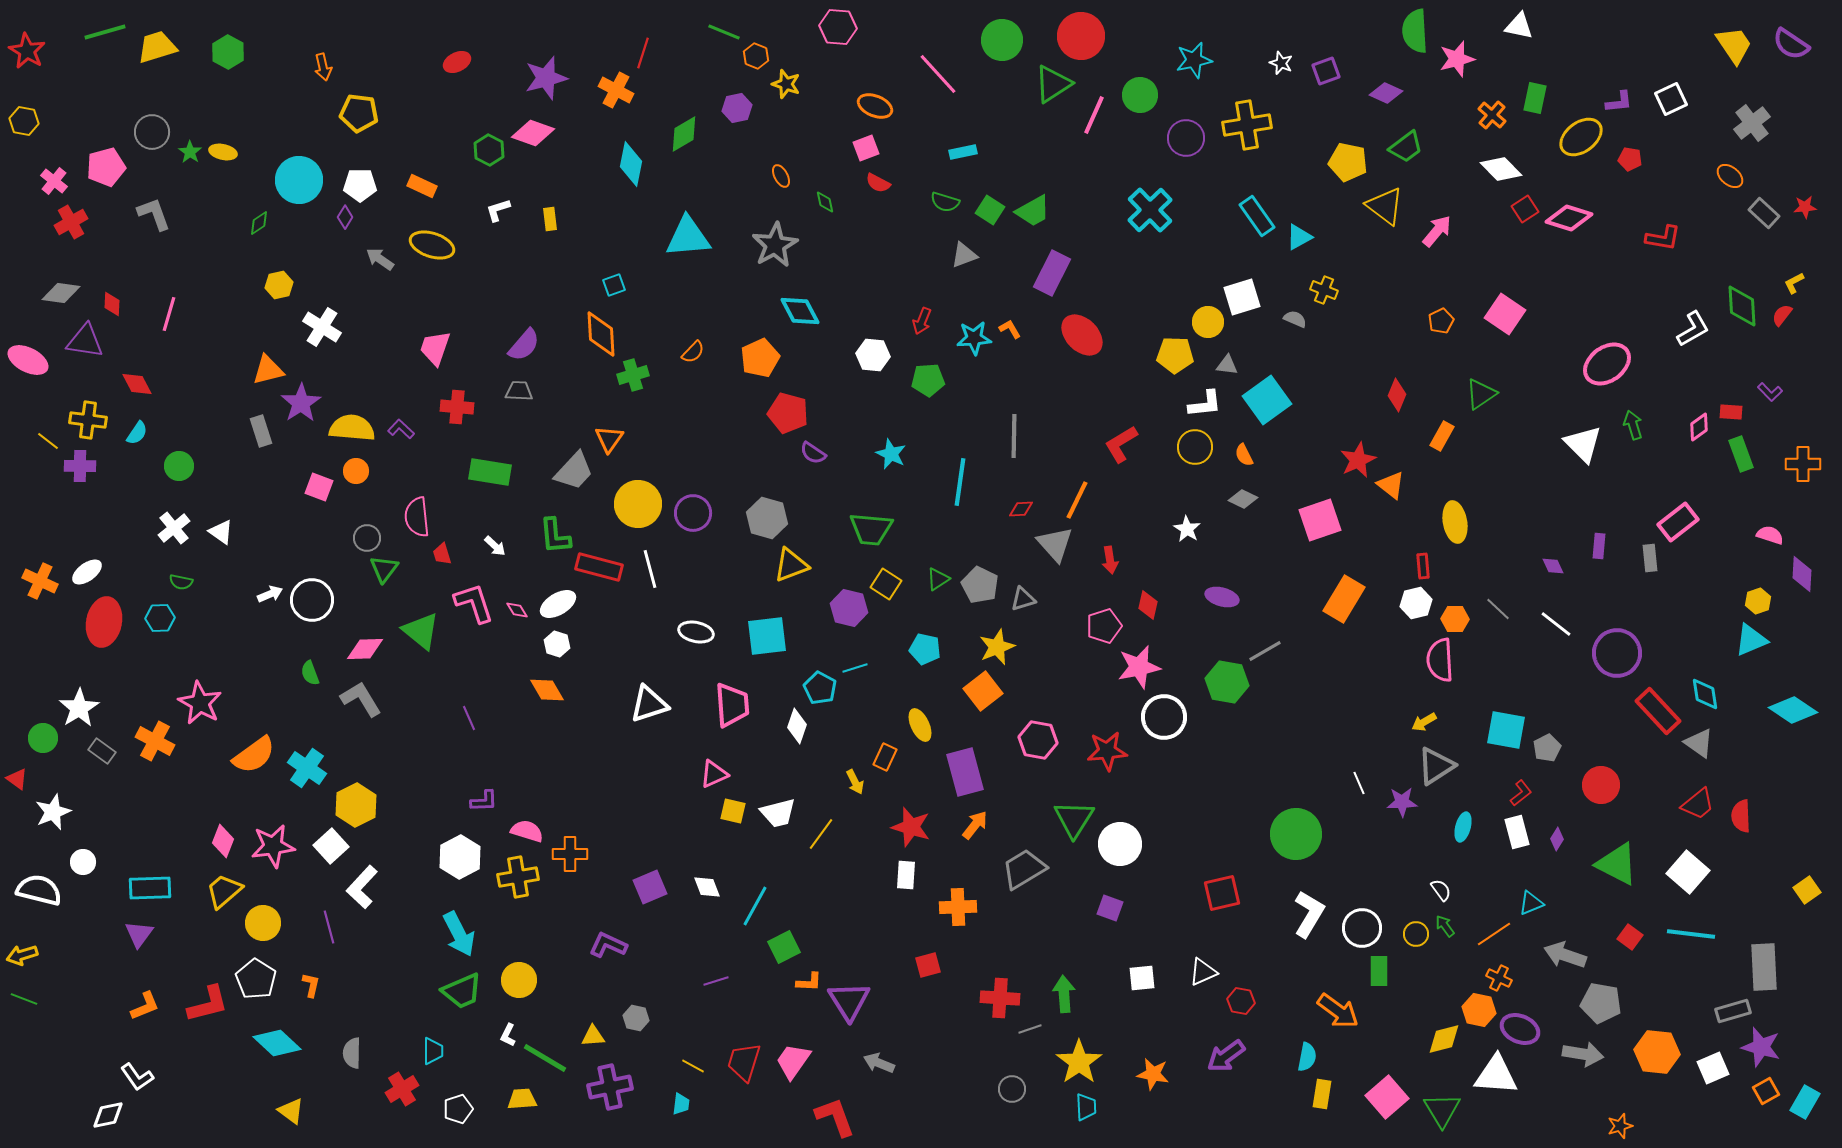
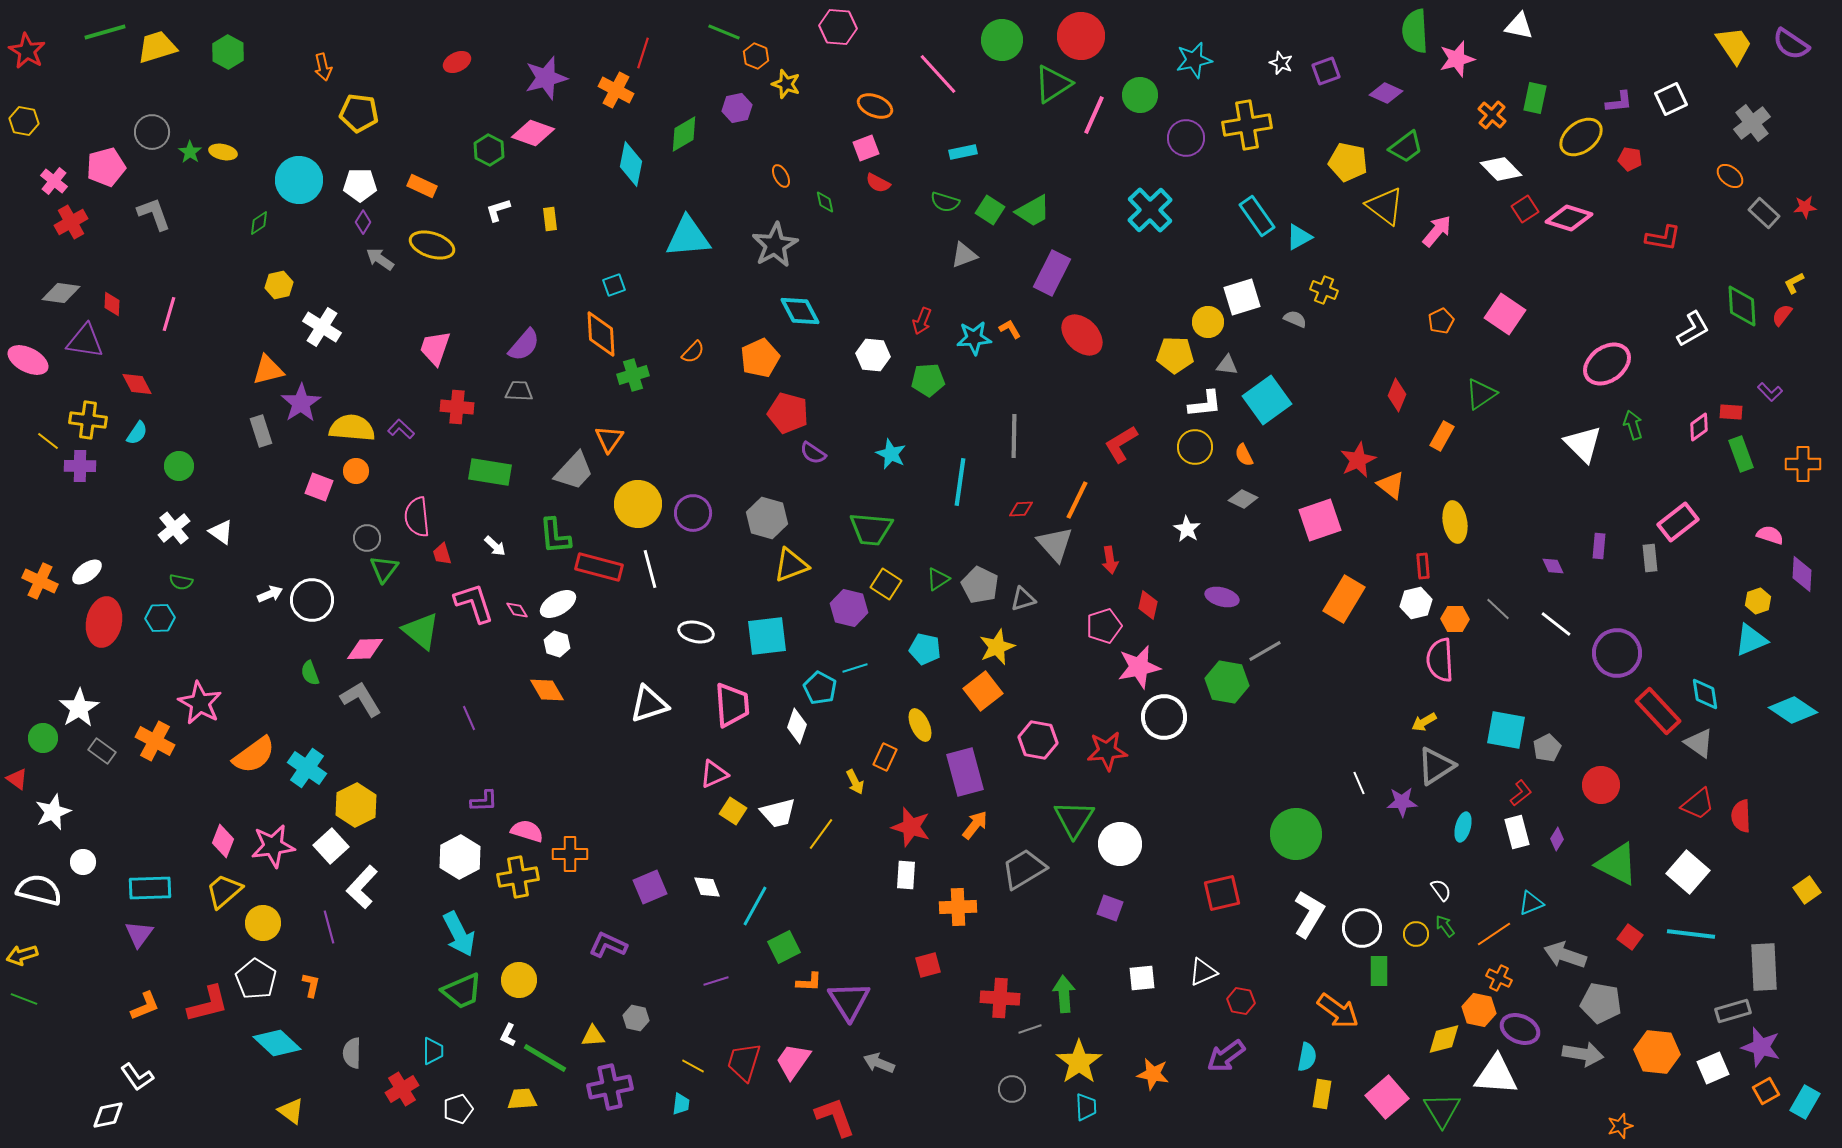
purple diamond at (345, 217): moved 18 px right, 5 px down
yellow square at (733, 811): rotated 20 degrees clockwise
